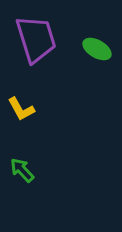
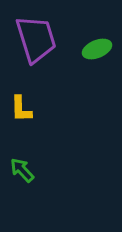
green ellipse: rotated 52 degrees counterclockwise
yellow L-shape: rotated 28 degrees clockwise
